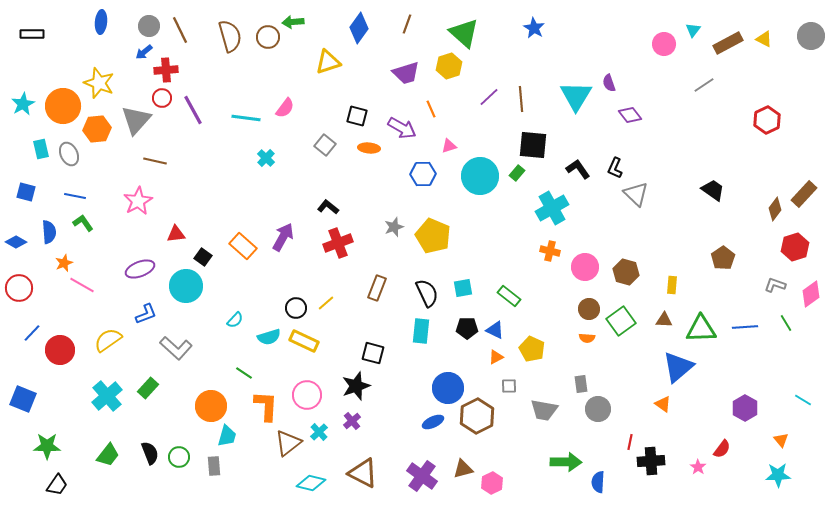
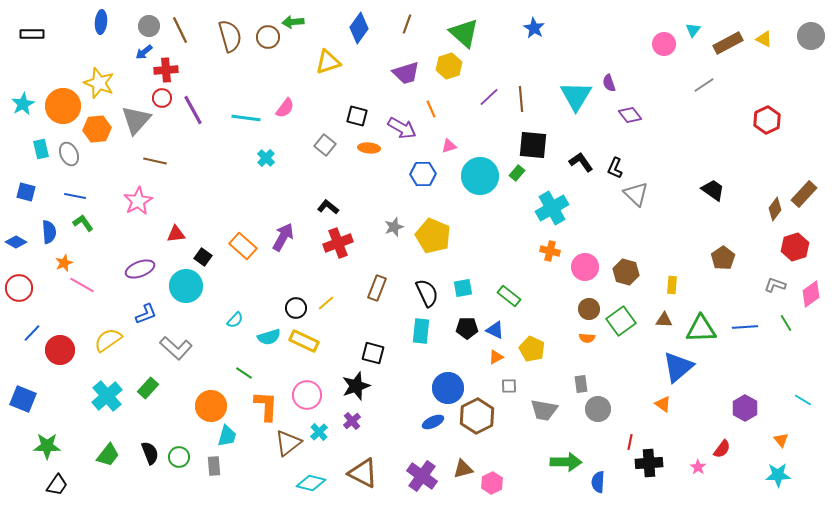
black L-shape at (578, 169): moved 3 px right, 7 px up
black cross at (651, 461): moved 2 px left, 2 px down
